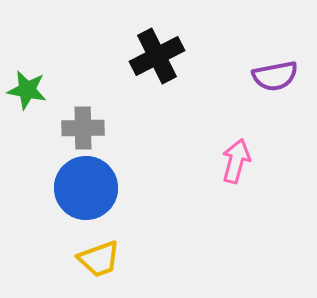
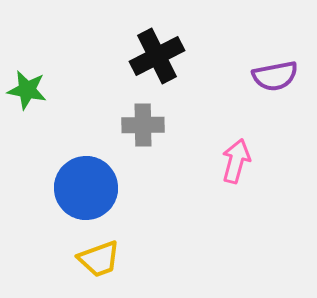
gray cross: moved 60 px right, 3 px up
